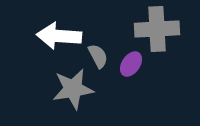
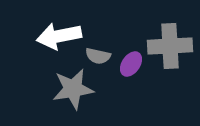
gray cross: moved 13 px right, 17 px down
white arrow: rotated 15 degrees counterclockwise
gray semicircle: rotated 130 degrees clockwise
